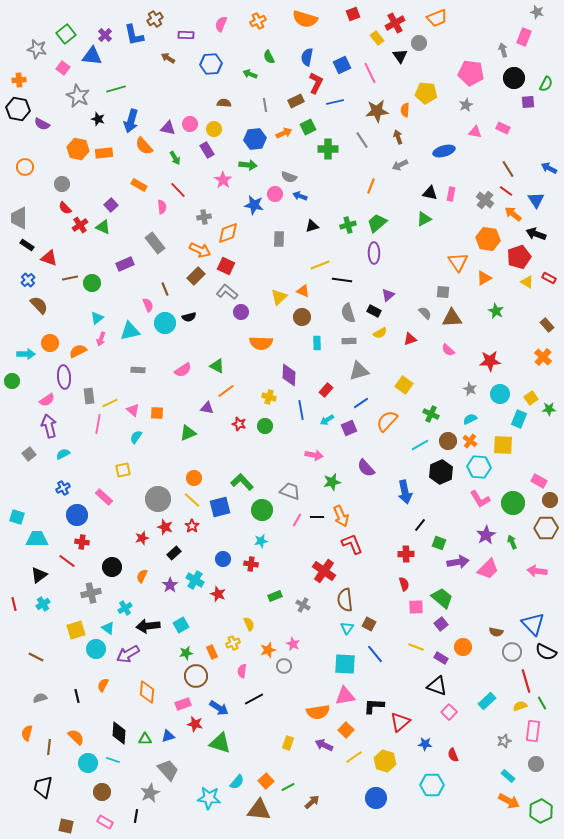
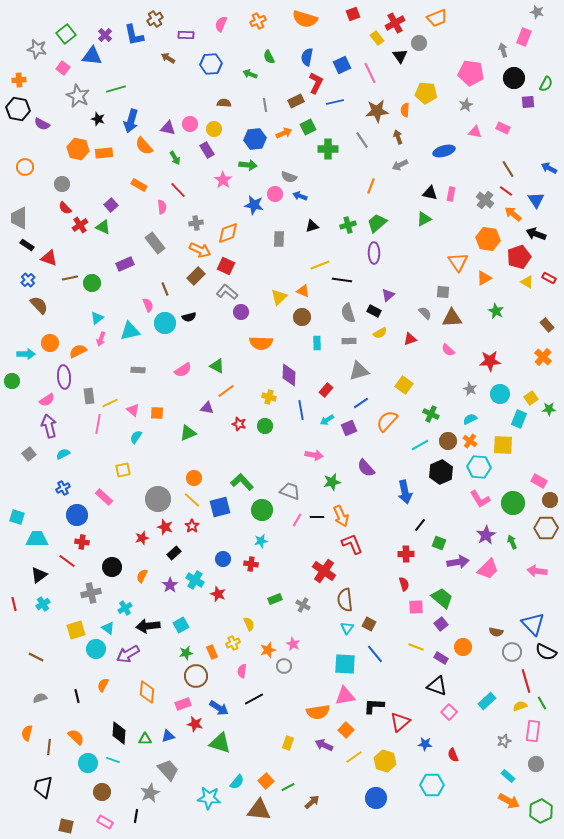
gray cross at (204, 217): moved 8 px left, 6 px down
green rectangle at (275, 596): moved 3 px down
